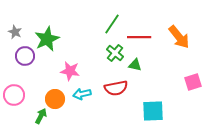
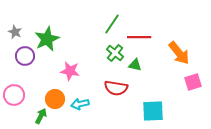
orange arrow: moved 16 px down
red semicircle: rotated 20 degrees clockwise
cyan arrow: moved 2 px left, 10 px down
